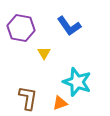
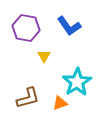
purple hexagon: moved 5 px right
yellow triangle: moved 3 px down
cyan star: rotated 20 degrees clockwise
brown L-shape: rotated 65 degrees clockwise
